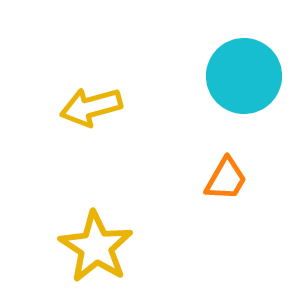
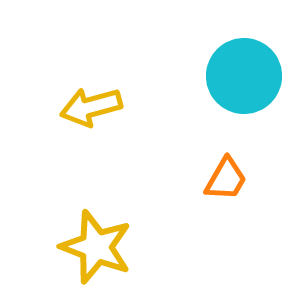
yellow star: rotated 12 degrees counterclockwise
